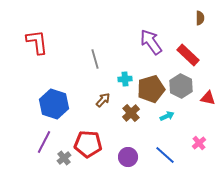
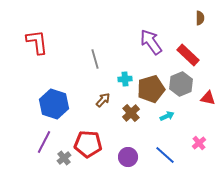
gray hexagon: moved 2 px up; rotated 10 degrees clockwise
